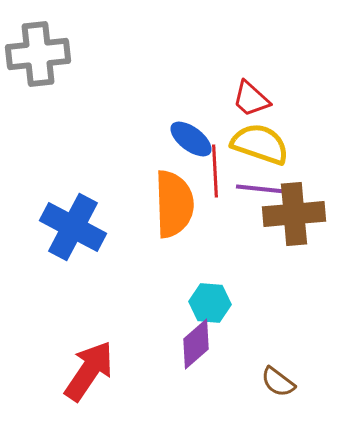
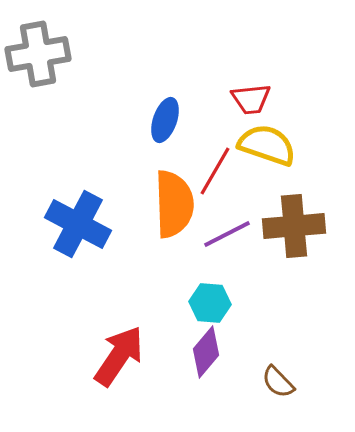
gray cross: rotated 4 degrees counterclockwise
red trapezoid: rotated 48 degrees counterclockwise
blue ellipse: moved 26 px left, 19 px up; rotated 72 degrees clockwise
yellow semicircle: moved 7 px right, 1 px down
red line: rotated 33 degrees clockwise
purple line: moved 34 px left, 45 px down; rotated 33 degrees counterclockwise
brown cross: moved 12 px down
blue cross: moved 5 px right, 3 px up
purple diamond: moved 10 px right, 8 px down; rotated 9 degrees counterclockwise
red arrow: moved 30 px right, 15 px up
brown semicircle: rotated 9 degrees clockwise
